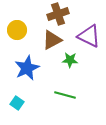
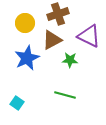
yellow circle: moved 8 px right, 7 px up
blue star: moved 10 px up
